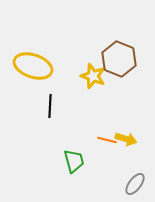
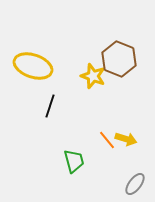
black line: rotated 15 degrees clockwise
orange line: rotated 36 degrees clockwise
